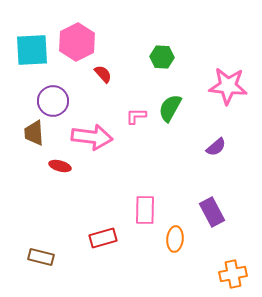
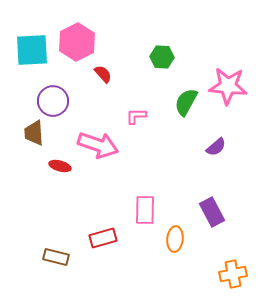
green semicircle: moved 16 px right, 6 px up
pink arrow: moved 6 px right, 8 px down; rotated 12 degrees clockwise
brown rectangle: moved 15 px right
